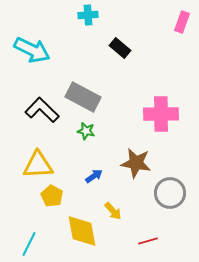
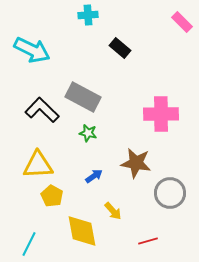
pink rectangle: rotated 65 degrees counterclockwise
green star: moved 2 px right, 2 px down
